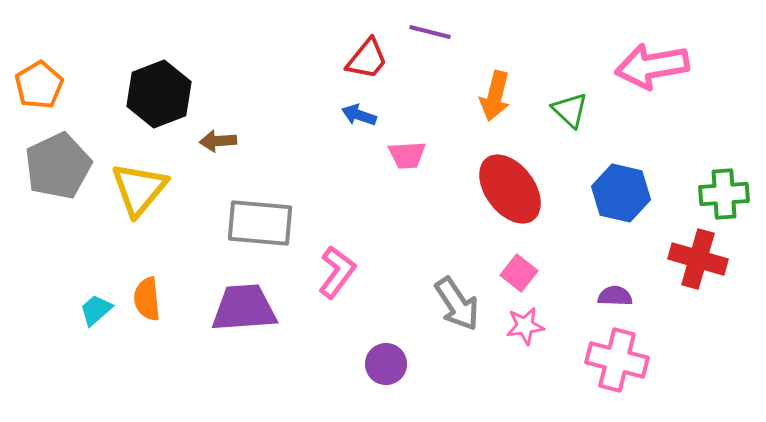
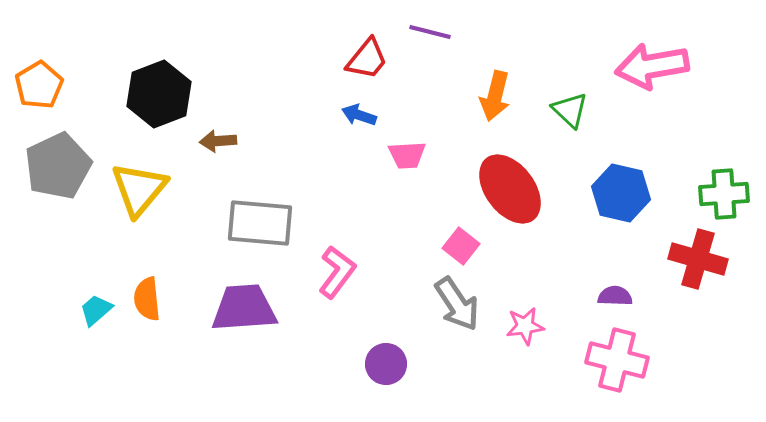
pink square: moved 58 px left, 27 px up
